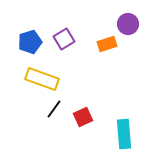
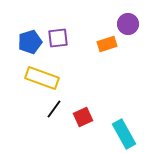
purple square: moved 6 px left, 1 px up; rotated 25 degrees clockwise
yellow rectangle: moved 1 px up
cyan rectangle: rotated 24 degrees counterclockwise
